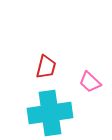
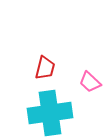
red trapezoid: moved 1 px left, 1 px down
